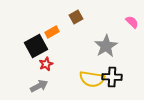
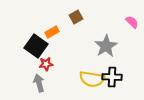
black square: rotated 25 degrees counterclockwise
red star: rotated 16 degrees clockwise
gray arrow: moved 3 px up; rotated 78 degrees counterclockwise
